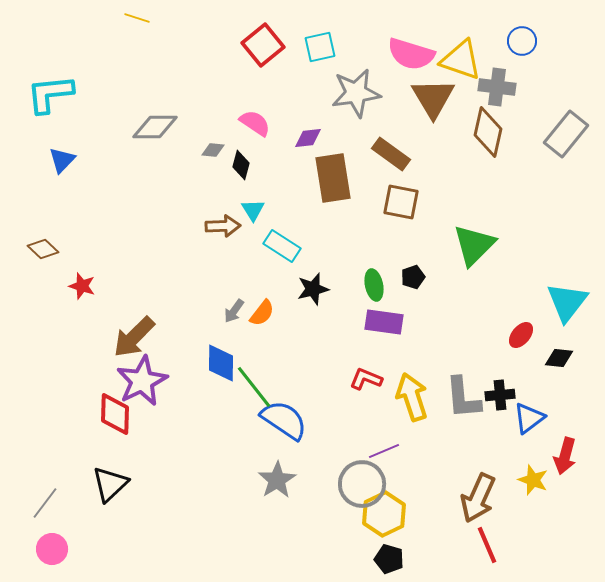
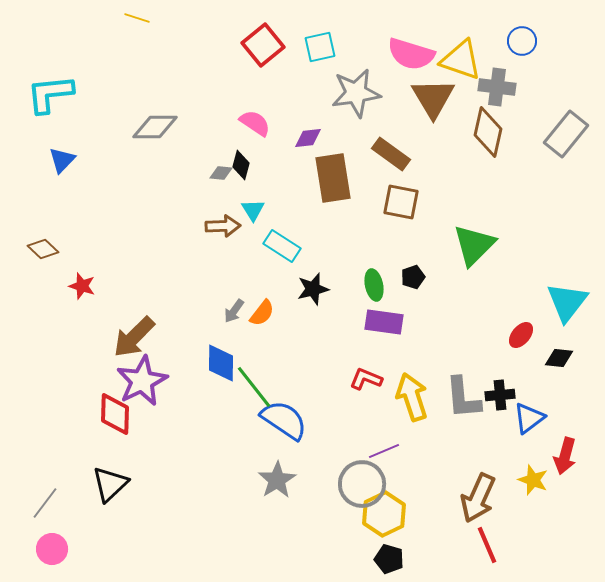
gray diamond at (213, 150): moved 8 px right, 23 px down
